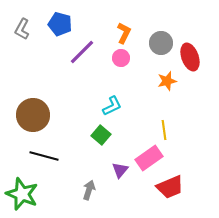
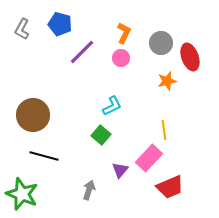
pink rectangle: rotated 12 degrees counterclockwise
